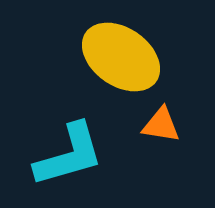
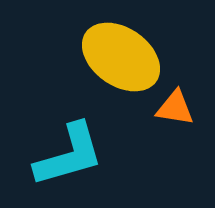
orange triangle: moved 14 px right, 17 px up
